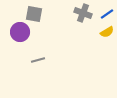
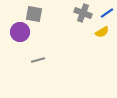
blue line: moved 1 px up
yellow semicircle: moved 5 px left
